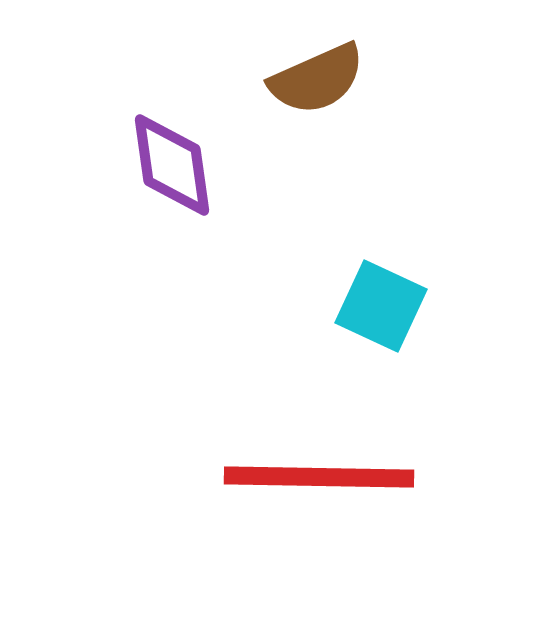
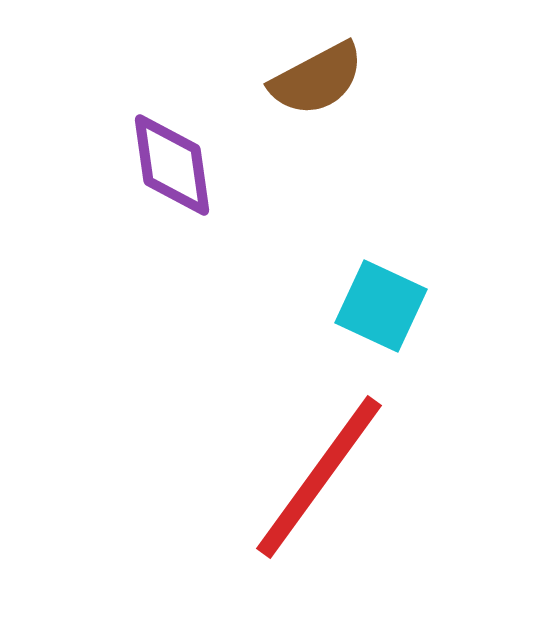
brown semicircle: rotated 4 degrees counterclockwise
red line: rotated 55 degrees counterclockwise
